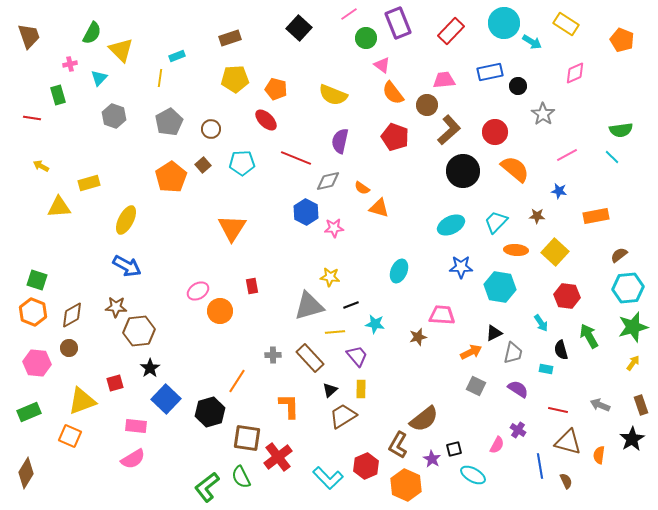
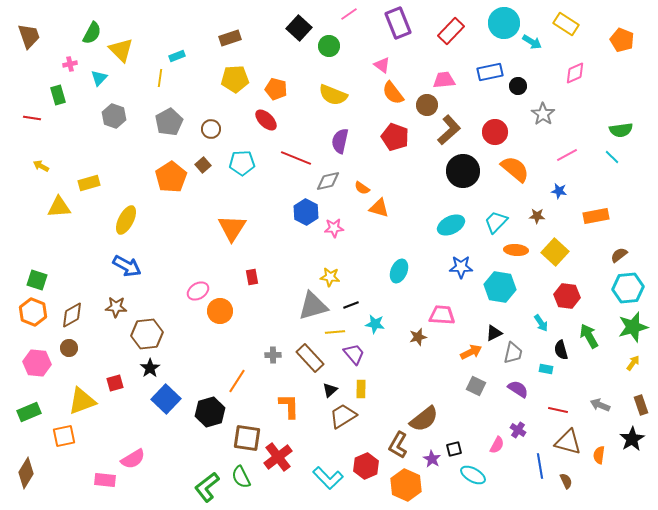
green circle at (366, 38): moved 37 px left, 8 px down
red rectangle at (252, 286): moved 9 px up
gray triangle at (309, 306): moved 4 px right
brown hexagon at (139, 331): moved 8 px right, 3 px down
purple trapezoid at (357, 356): moved 3 px left, 2 px up
pink rectangle at (136, 426): moved 31 px left, 54 px down
orange square at (70, 436): moved 6 px left; rotated 35 degrees counterclockwise
